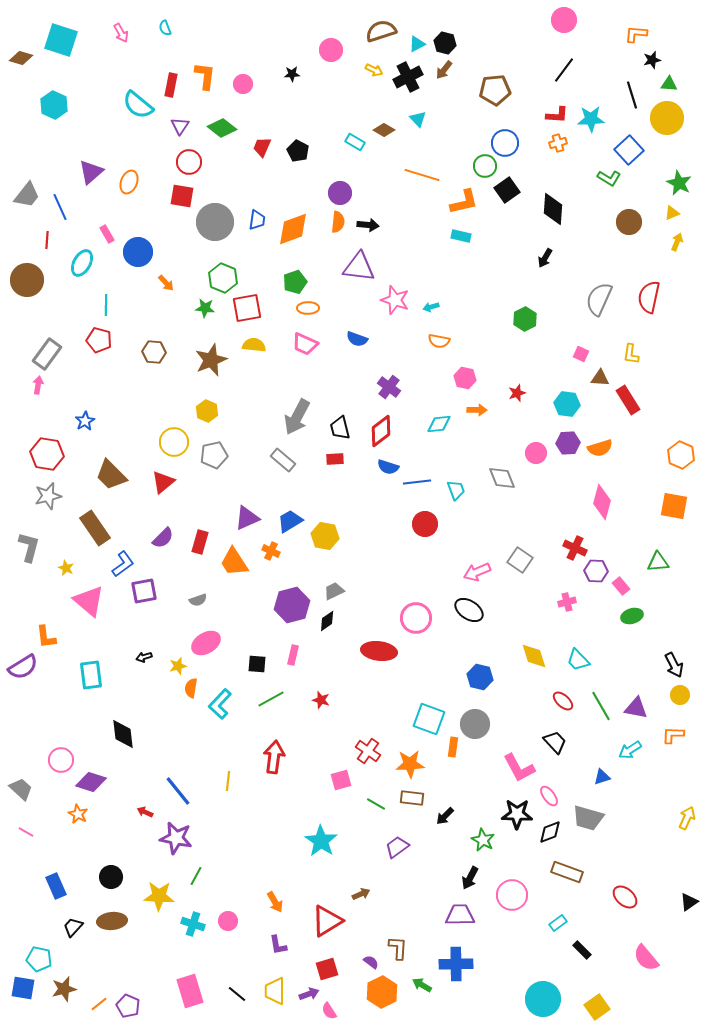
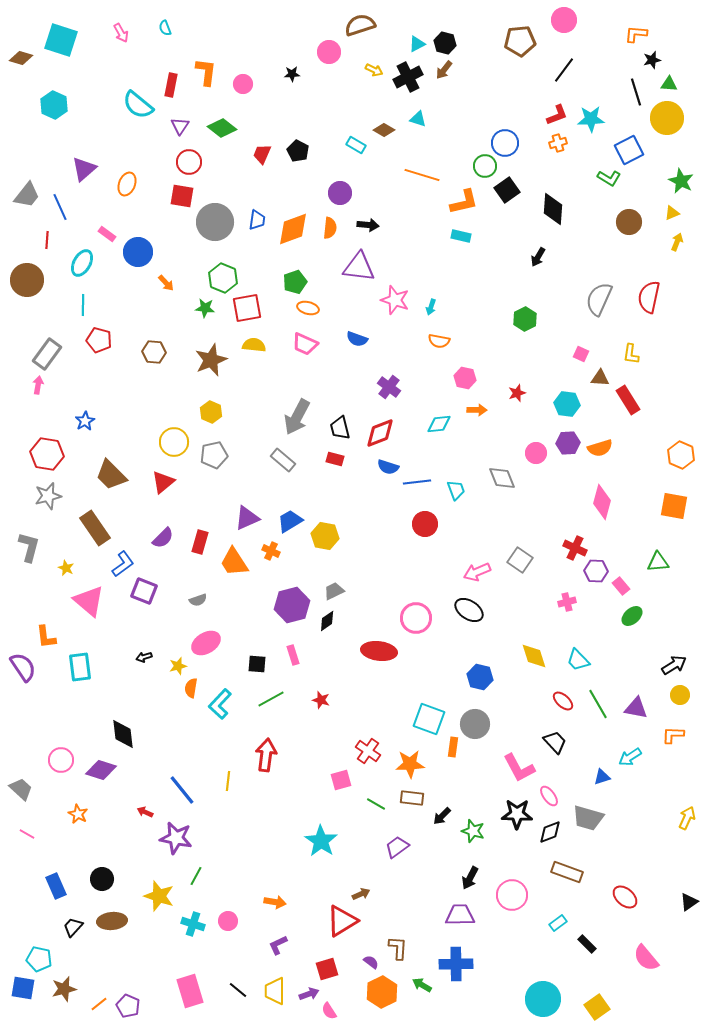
brown semicircle at (381, 31): moved 21 px left, 6 px up
pink circle at (331, 50): moved 2 px left, 2 px down
orange L-shape at (205, 76): moved 1 px right, 4 px up
brown pentagon at (495, 90): moved 25 px right, 49 px up
black line at (632, 95): moved 4 px right, 3 px up
red L-shape at (557, 115): rotated 25 degrees counterclockwise
cyan triangle at (418, 119): rotated 30 degrees counterclockwise
cyan rectangle at (355, 142): moved 1 px right, 3 px down
red trapezoid at (262, 147): moved 7 px down
blue square at (629, 150): rotated 16 degrees clockwise
purple triangle at (91, 172): moved 7 px left, 3 px up
orange ellipse at (129, 182): moved 2 px left, 2 px down
green star at (679, 183): moved 2 px right, 2 px up
orange semicircle at (338, 222): moved 8 px left, 6 px down
pink rectangle at (107, 234): rotated 24 degrees counterclockwise
black arrow at (545, 258): moved 7 px left, 1 px up
cyan line at (106, 305): moved 23 px left
cyan arrow at (431, 307): rotated 56 degrees counterclockwise
orange ellipse at (308, 308): rotated 15 degrees clockwise
yellow hexagon at (207, 411): moved 4 px right, 1 px down
red diamond at (381, 431): moved 1 px left, 2 px down; rotated 16 degrees clockwise
red rectangle at (335, 459): rotated 18 degrees clockwise
purple square at (144, 591): rotated 32 degrees clockwise
green ellipse at (632, 616): rotated 25 degrees counterclockwise
pink rectangle at (293, 655): rotated 30 degrees counterclockwise
black arrow at (674, 665): rotated 95 degrees counterclockwise
purple semicircle at (23, 667): rotated 92 degrees counterclockwise
cyan rectangle at (91, 675): moved 11 px left, 8 px up
green line at (601, 706): moved 3 px left, 2 px up
cyan arrow at (630, 750): moved 7 px down
red arrow at (274, 757): moved 8 px left, 2 px up
purple diamond at (91, 782): moved 10 px right, 12 px up
blue line at (178, 791): moved 4 px right, 1 px up
black arrow at (445, 816): moved 3 px left
pink line at (26, 832): moved 1 px right, 2 px down
green star at (483, 840): moved 10 px left, 9 px up; rotated 10 degrees counterclockwise
black circle at (111, 877): moved 9 px left, 2 px down
yellow star at (159, 896): rotated 16 degrees clockwise
orange arrow at (275, 902): rotated 50 degrees counterclockwise
red triangle at (327, 921): moved 15 px right
purple L-shape at (278, 945): rotated 75 degrees clockwise
black rectangle at (582, 950): moved 5 px right, 6 px up
black line at (237, 994): moved 1 px right, 4 px up
